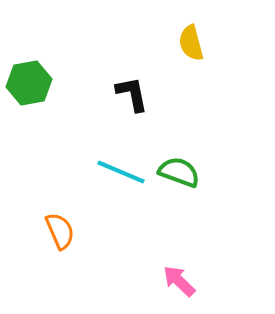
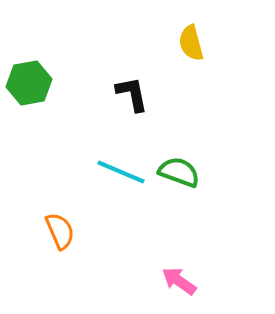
pink arrow: rotated 9 degrees counterclockwise
